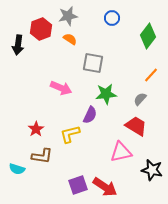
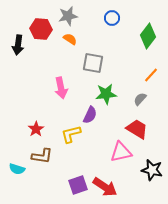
red hexagon: rotated 25 degrees clockwise
pink arrow: rotated 55 degrees clockwise
red trapezoid: moved 1 px right, 3 px down
yellow L-shape: moved 1 px right
